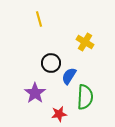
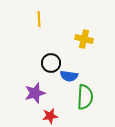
yellow line: rotated 14 degrees clockwise
yellow cross: moved 1 px left, 3 px up; rotated 18 degrees counterclockwise
blue semicircle: rotated 114 degrees counterclockwise
purple star: rotated 20 degrees clockwise
red star: moved 9 px left, 2 px down
